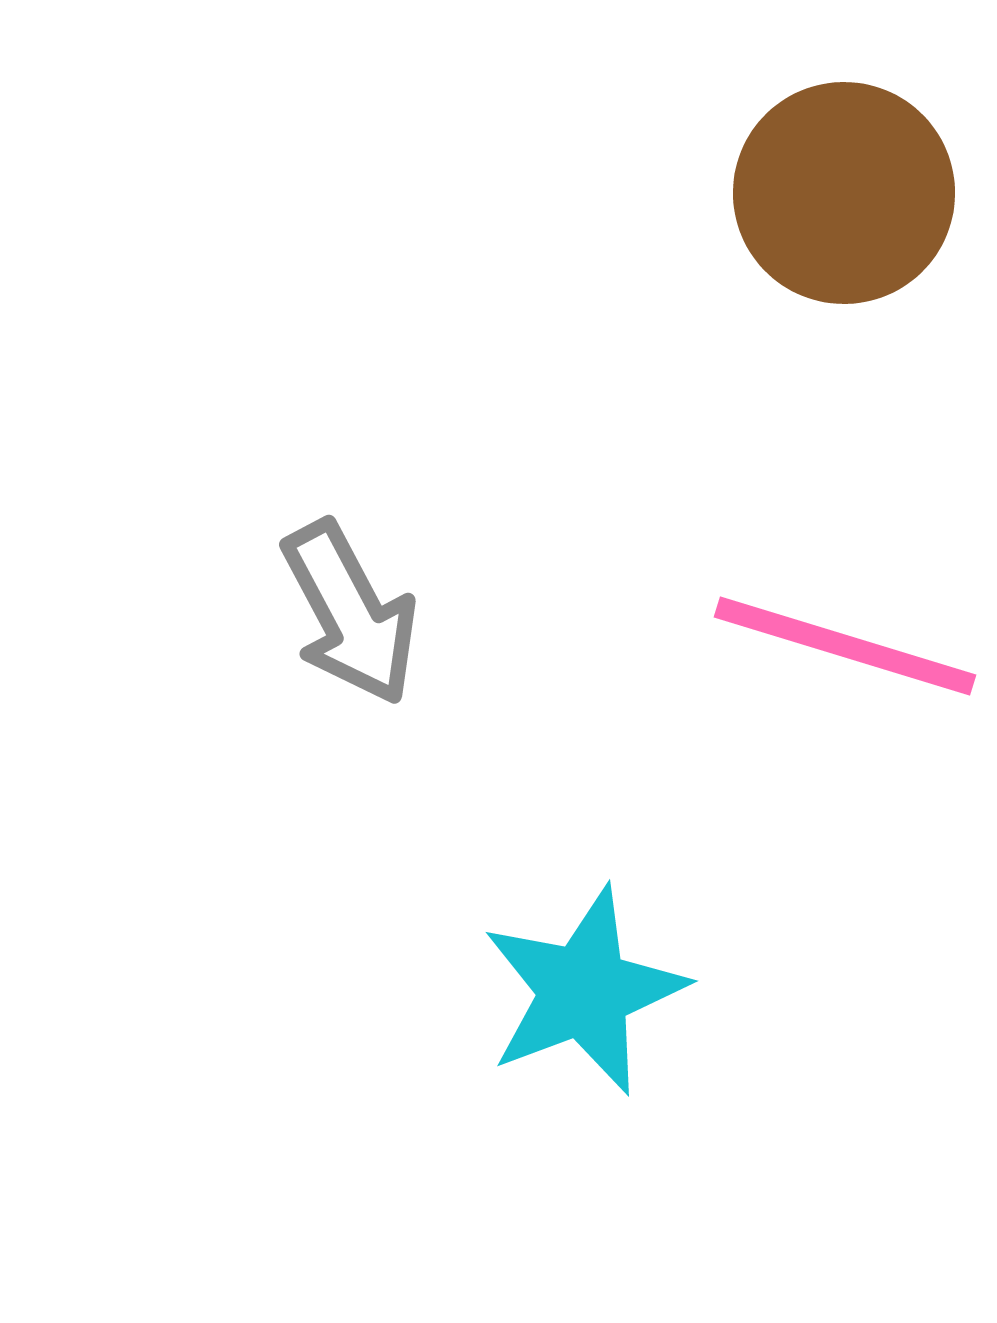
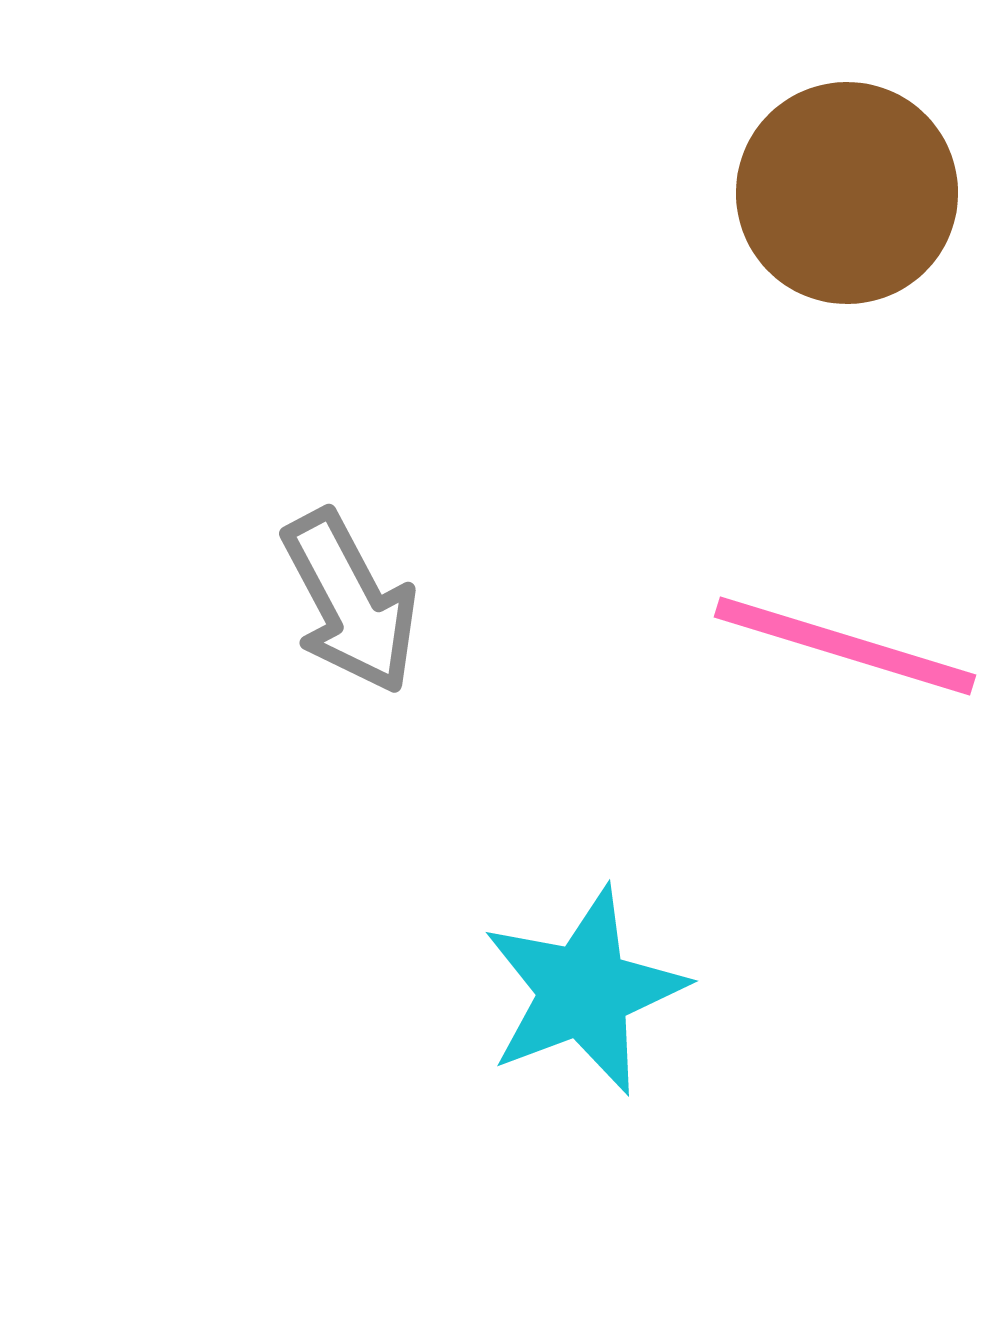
brown circle: moved 3 px right
gray arrow: moved 11 px up
